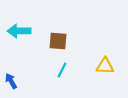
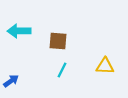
blue arrow: rotated 84 degrees clockwise
